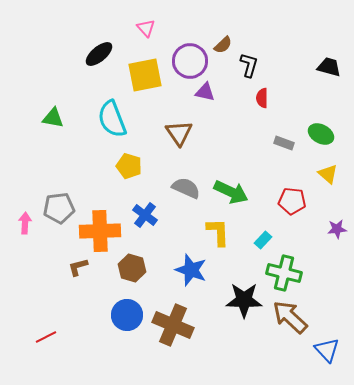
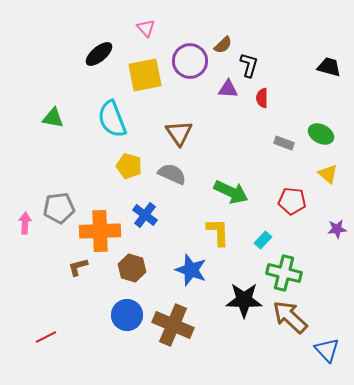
purple triangle: moved 23 px right, 3 px up; rotated 10 degrees counterclockwise
gray semicircle: moved 14 px left, 14 px up
